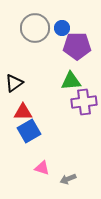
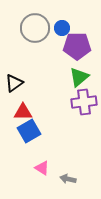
green triangle: moved 8 px right, 4 px up; rotated 35 degrees counterclockwise
pink triangle: rotated 14 degrees clockwise
gray arrow: rotated 35 degrees clockwise
